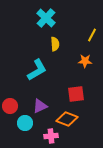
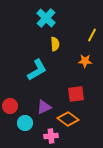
purple triangle: moved 4 px right, 1 px down
orange diamond: moved 1 px right; rotated 15 degrees clockwise
